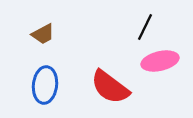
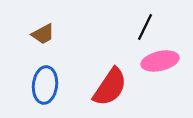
red semicircle: rotated 93 degrees counterclockwise
